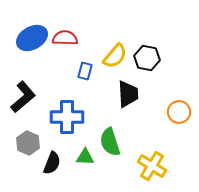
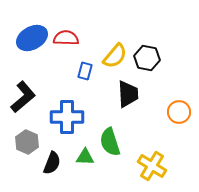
red semicircle: moved 1 px right
gray hexagon: moved 1 px left, 1 px up
